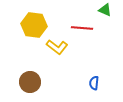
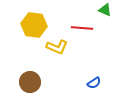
yellow L-shape: rotated 15 degrees counterclockwise
blue semicircle: rotated 128 degrees counterclockwise
